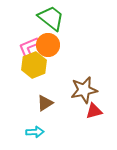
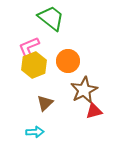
orange circle: moved 20 px right, 16 px down
brown star: rotated 16 degrees counterclockwise
brown triangle: rotated 12 degrees counterclockwise
